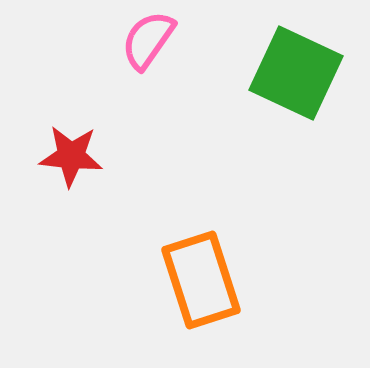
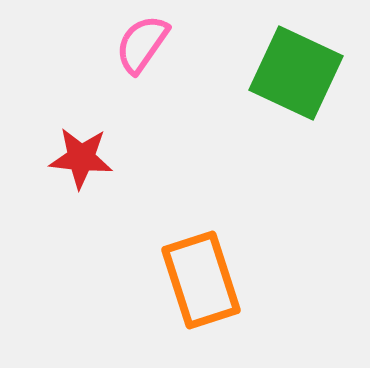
pink semicircle: moved 6 px left, 4 px down
red star: moved 10 px right, 2 px down
